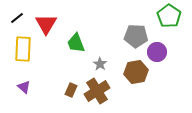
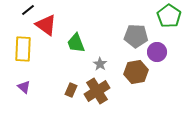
black line: moved 11 px right, 8 px up
red triangle: moved 1 px down; rotated 25 degrees counterclockwise
